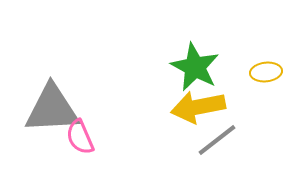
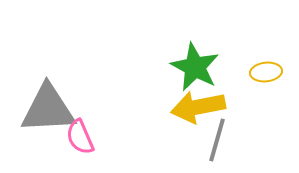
gray triangle: moved 4 px left
gray line: rotated 36 degrees counterclockwise
